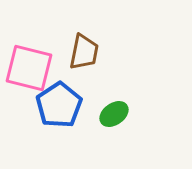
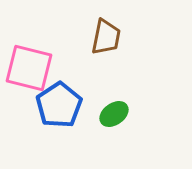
brown trapezoid: moved 22 px right, 15 px up
